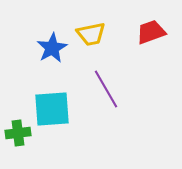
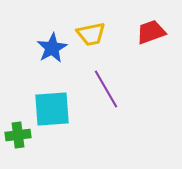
green cross: moved 2 px down
